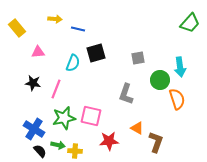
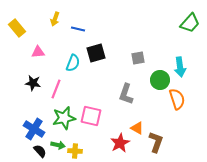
yellow arrow: rotated 104 degrees clockwise
red star: moved 11 px right, 2 px down; rotated 24 degrees counterclockwise
